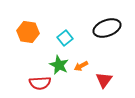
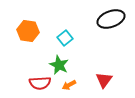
black ellipse: moved 4 px right, 9 px up
orange hexagon: moved 1 px up
orange arrow: moved 12 px left, 19 px down
